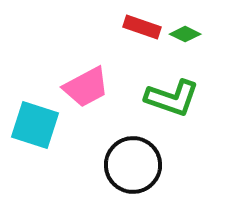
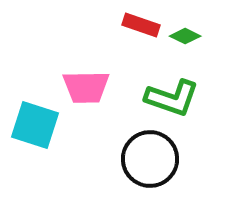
red rectangle: moved 1 px left, 2 px up
green diamond: moved 2 px down
pink trapezoid: rotated 27 degrees clockwise
black circle: moved 17 px right, 6 px up
